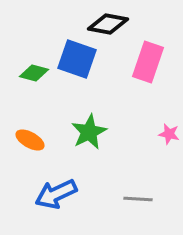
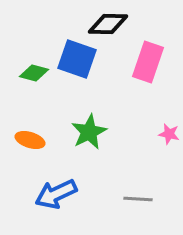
black diamond: rotated 9 degrees counterclockwise
orange ellipse: rotated 12 degrees counterclockwise
